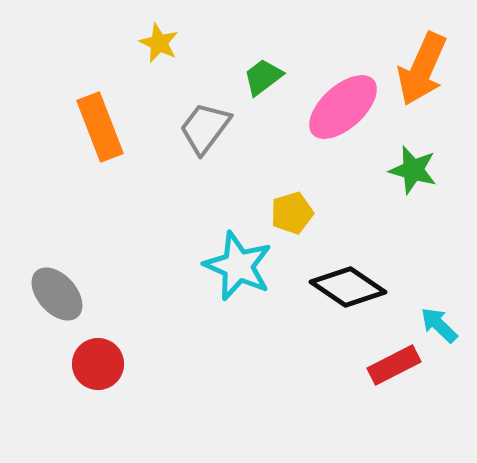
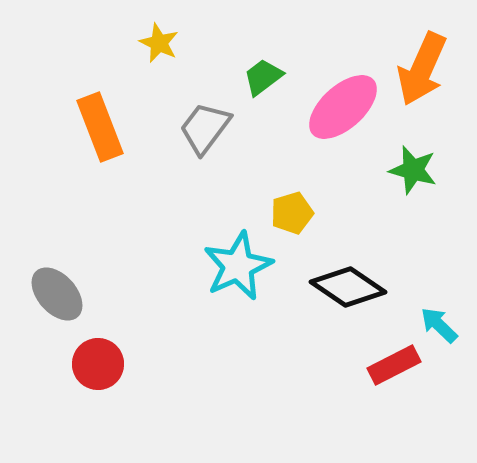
cyan star: rotated 24 degrees clockwise
